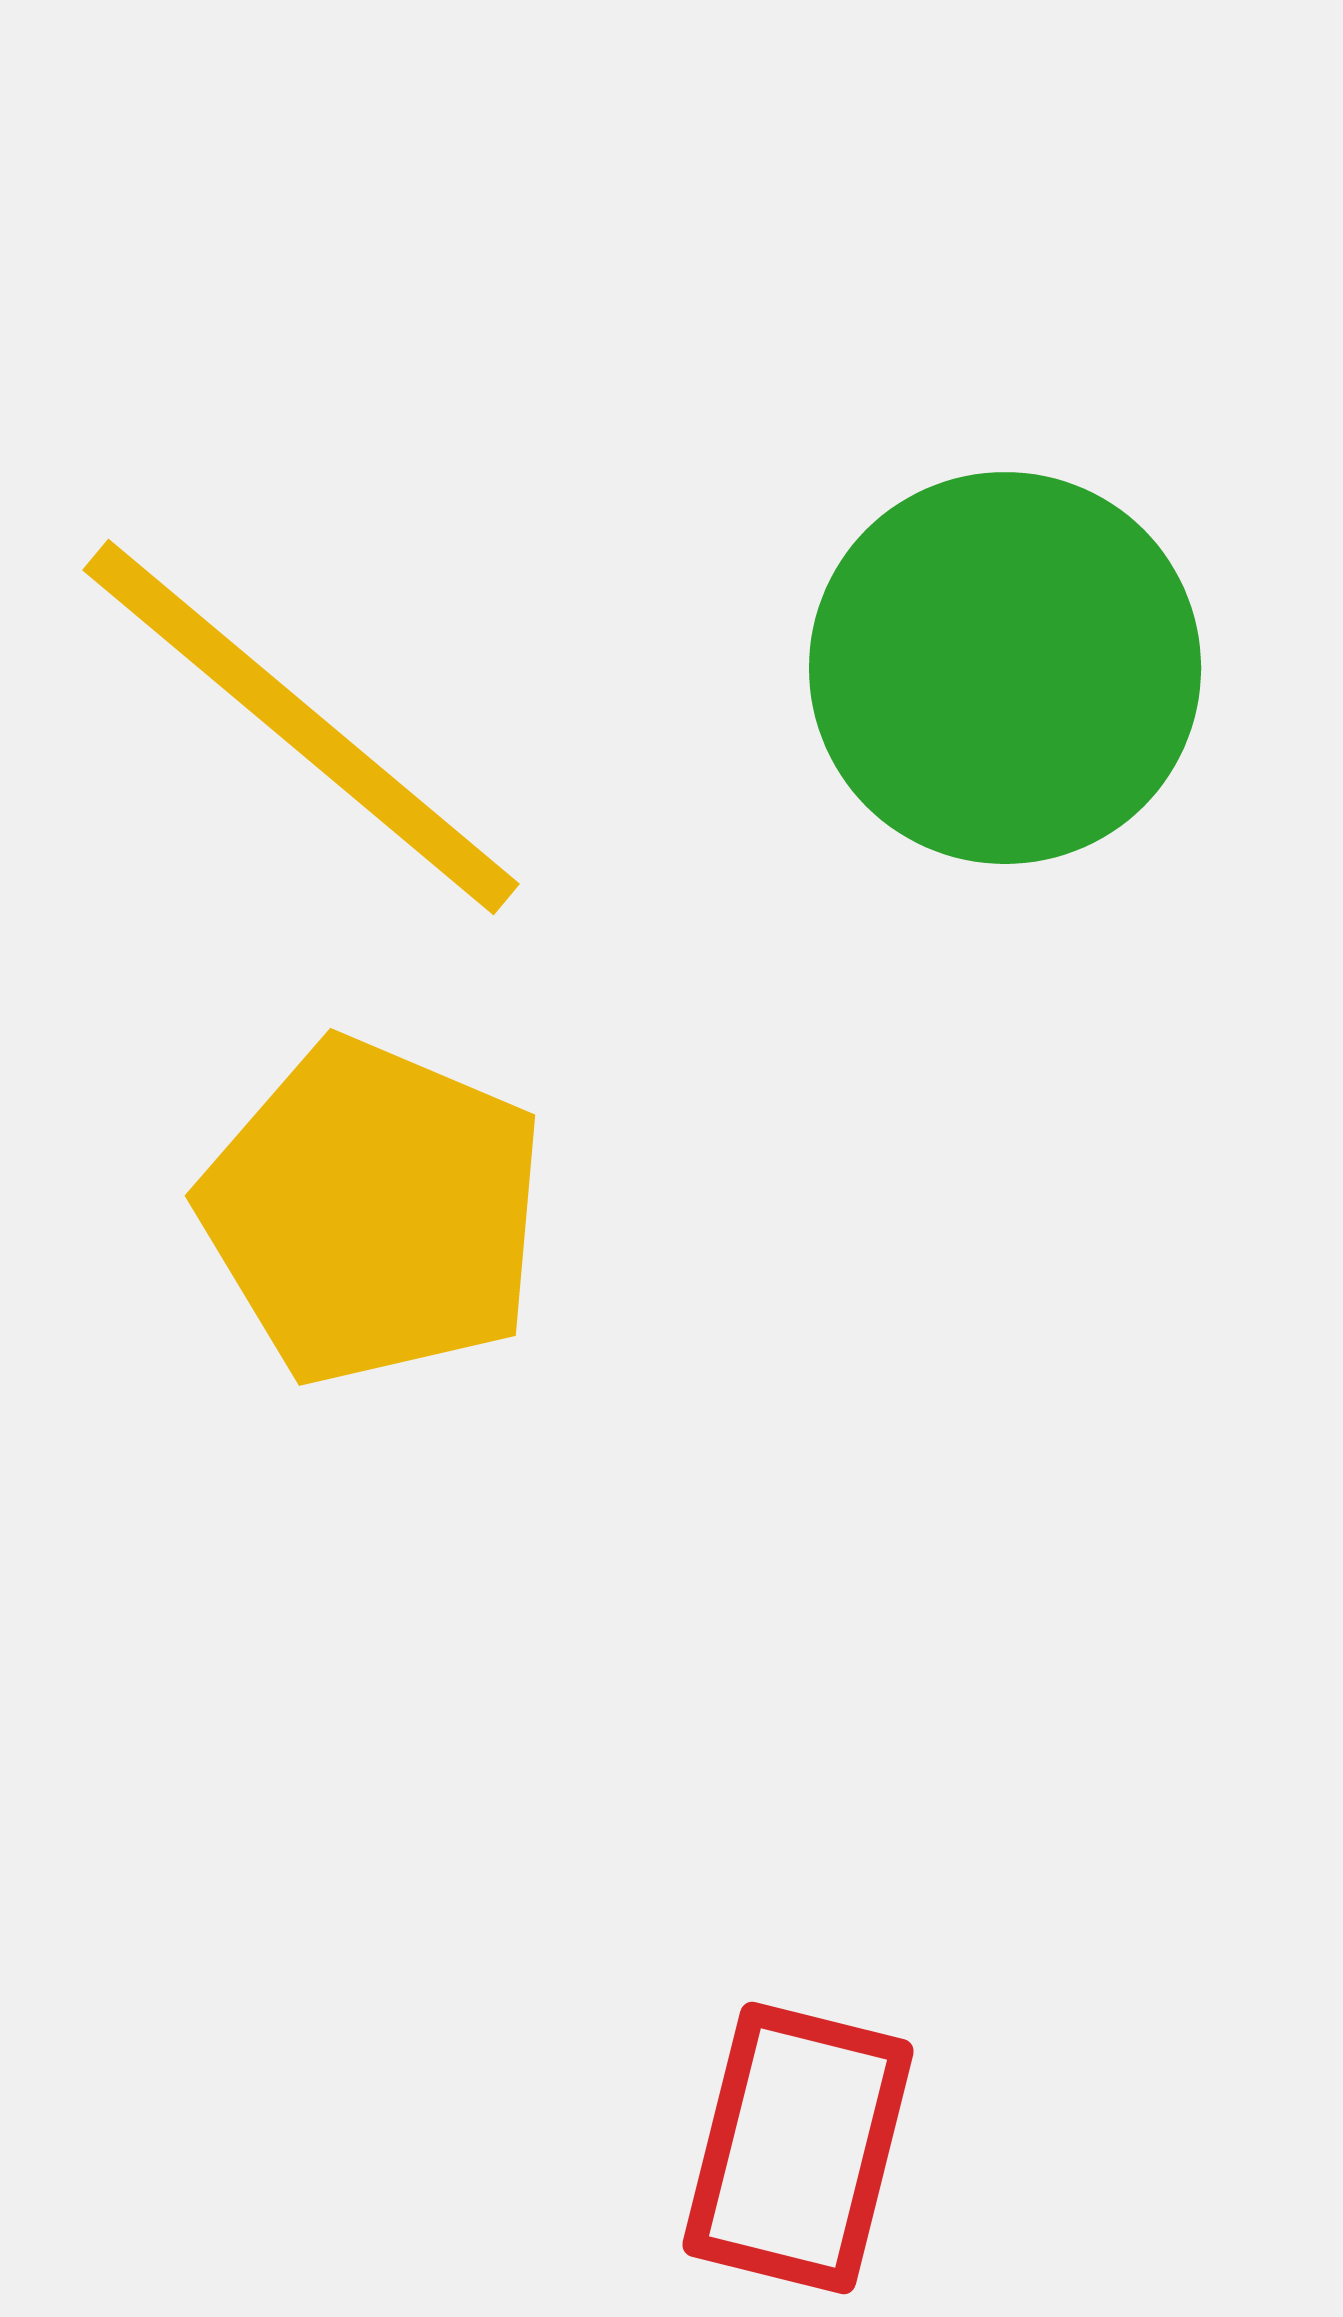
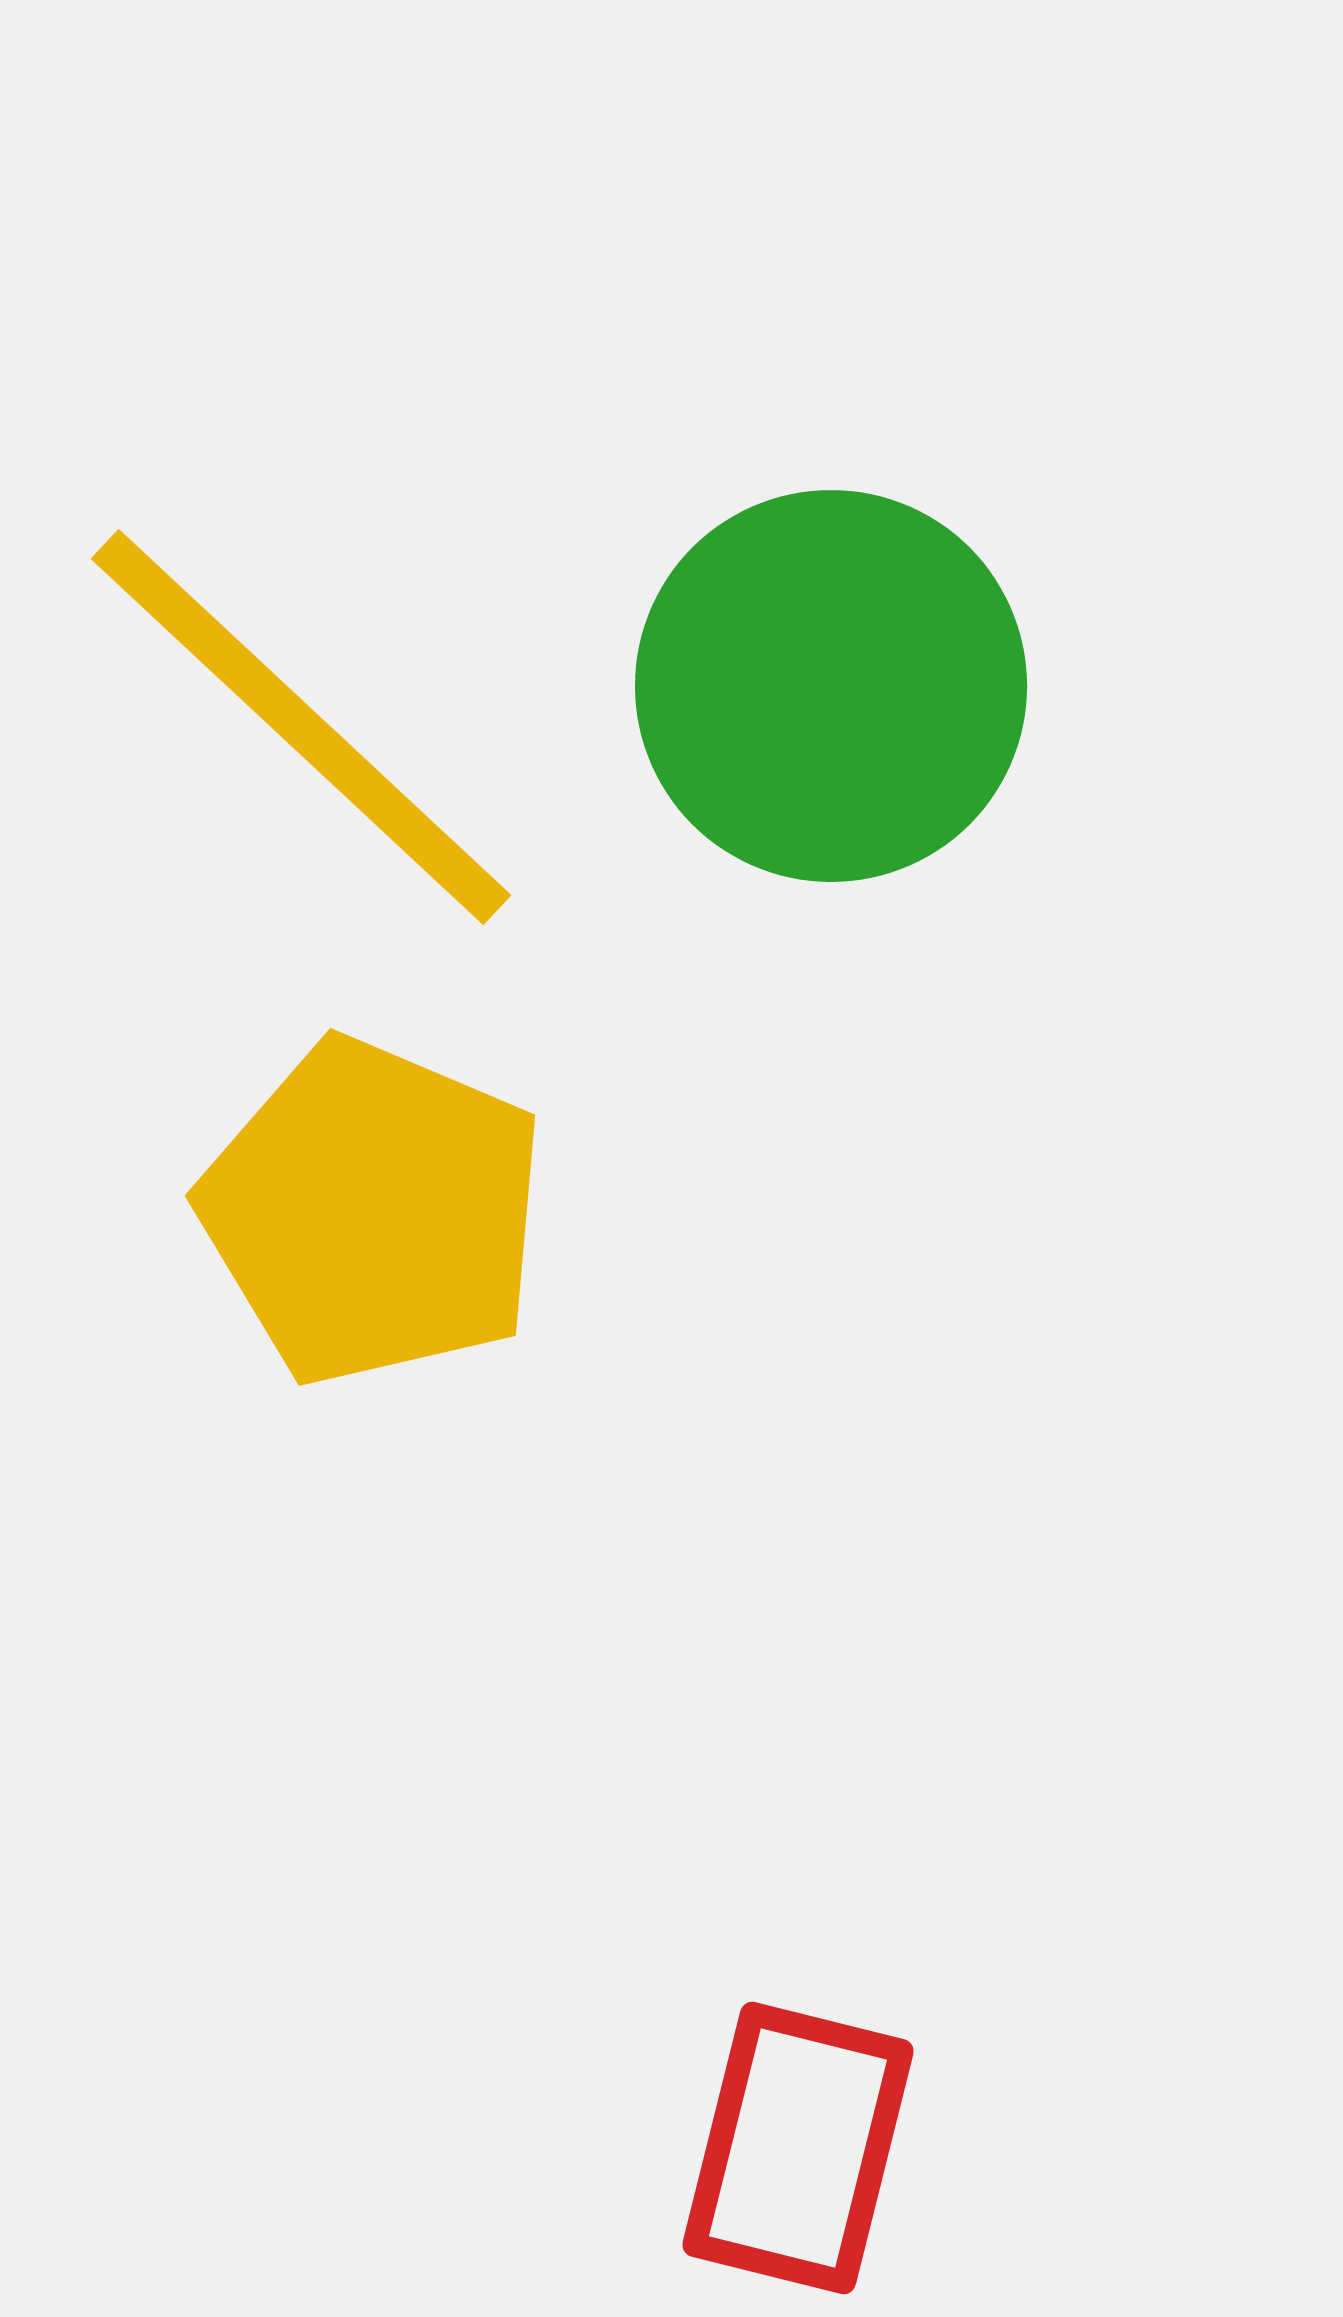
green circle: moved 174 px left, 18 px down
yellow line: rotated 3 degrees clockwise
